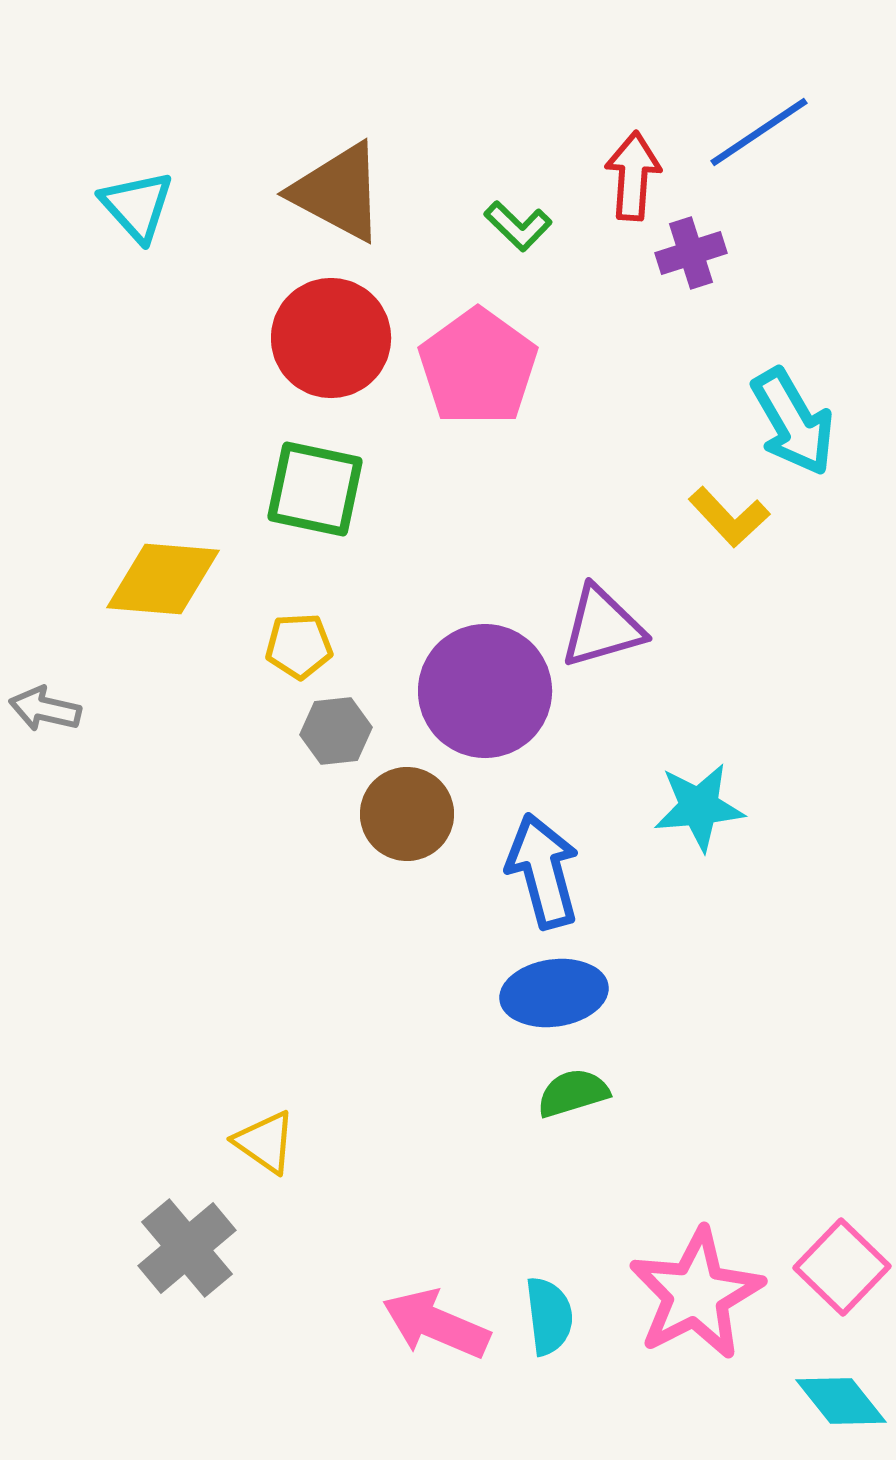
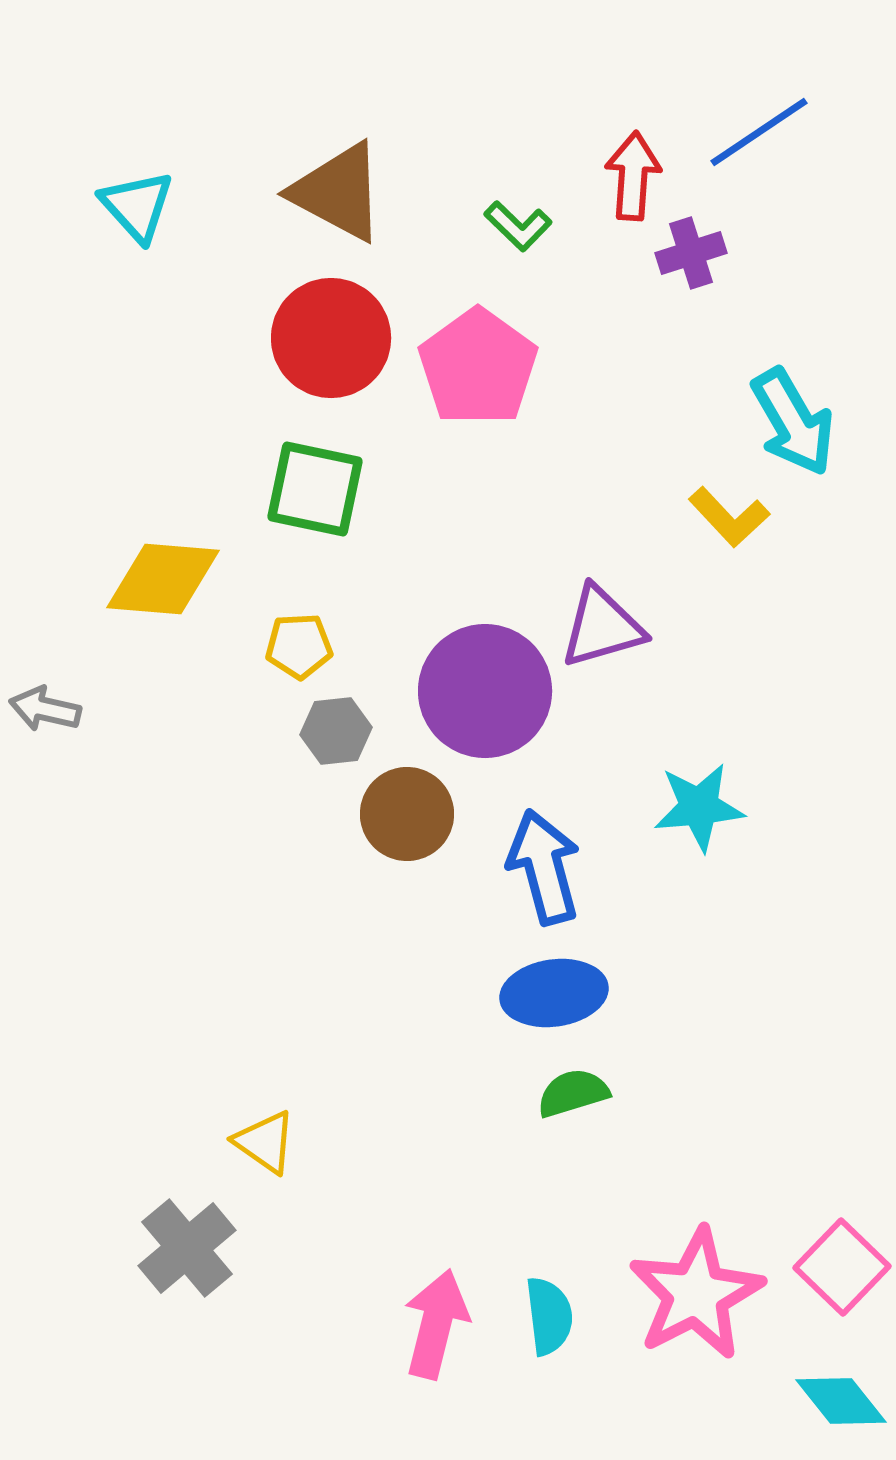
blue arrow: moved 1 px right, 4 px up
pink arrow: rotated 81 degrees clockwise
